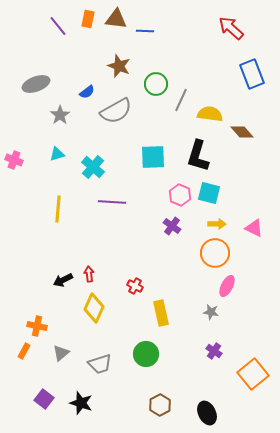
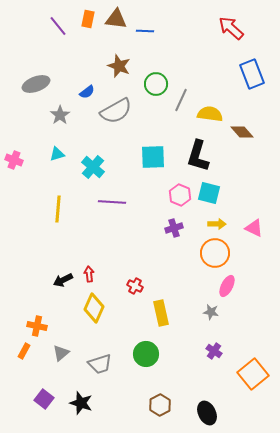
purple cross at (172, 226): moved 2 px right, 2 px down; rotated 36 degrees clockwise
